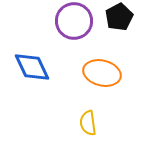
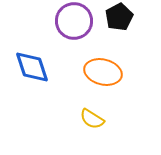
blue diamond: rotated 6 degrees clockwise
orange ellipse: moved 1 px right, 1 px up
yellow semicircle: moved 4 px right, 4 px up; rotated 50 degrees counterclockwise
